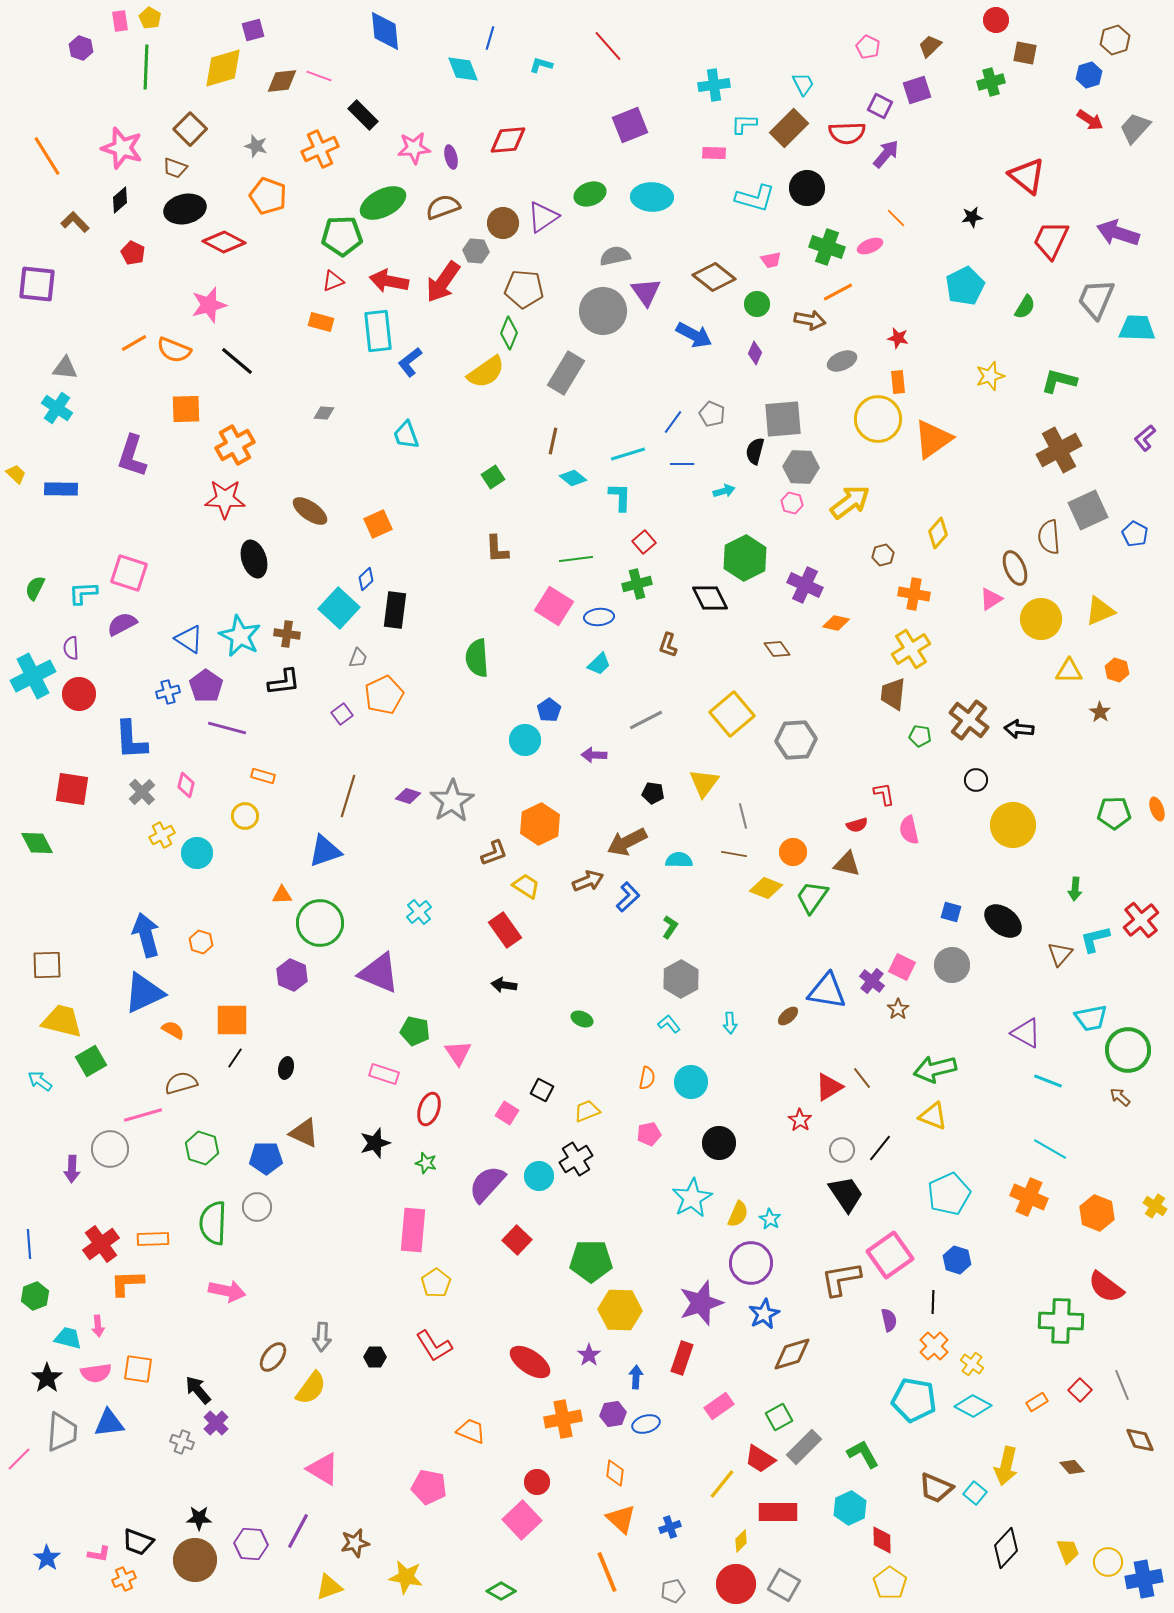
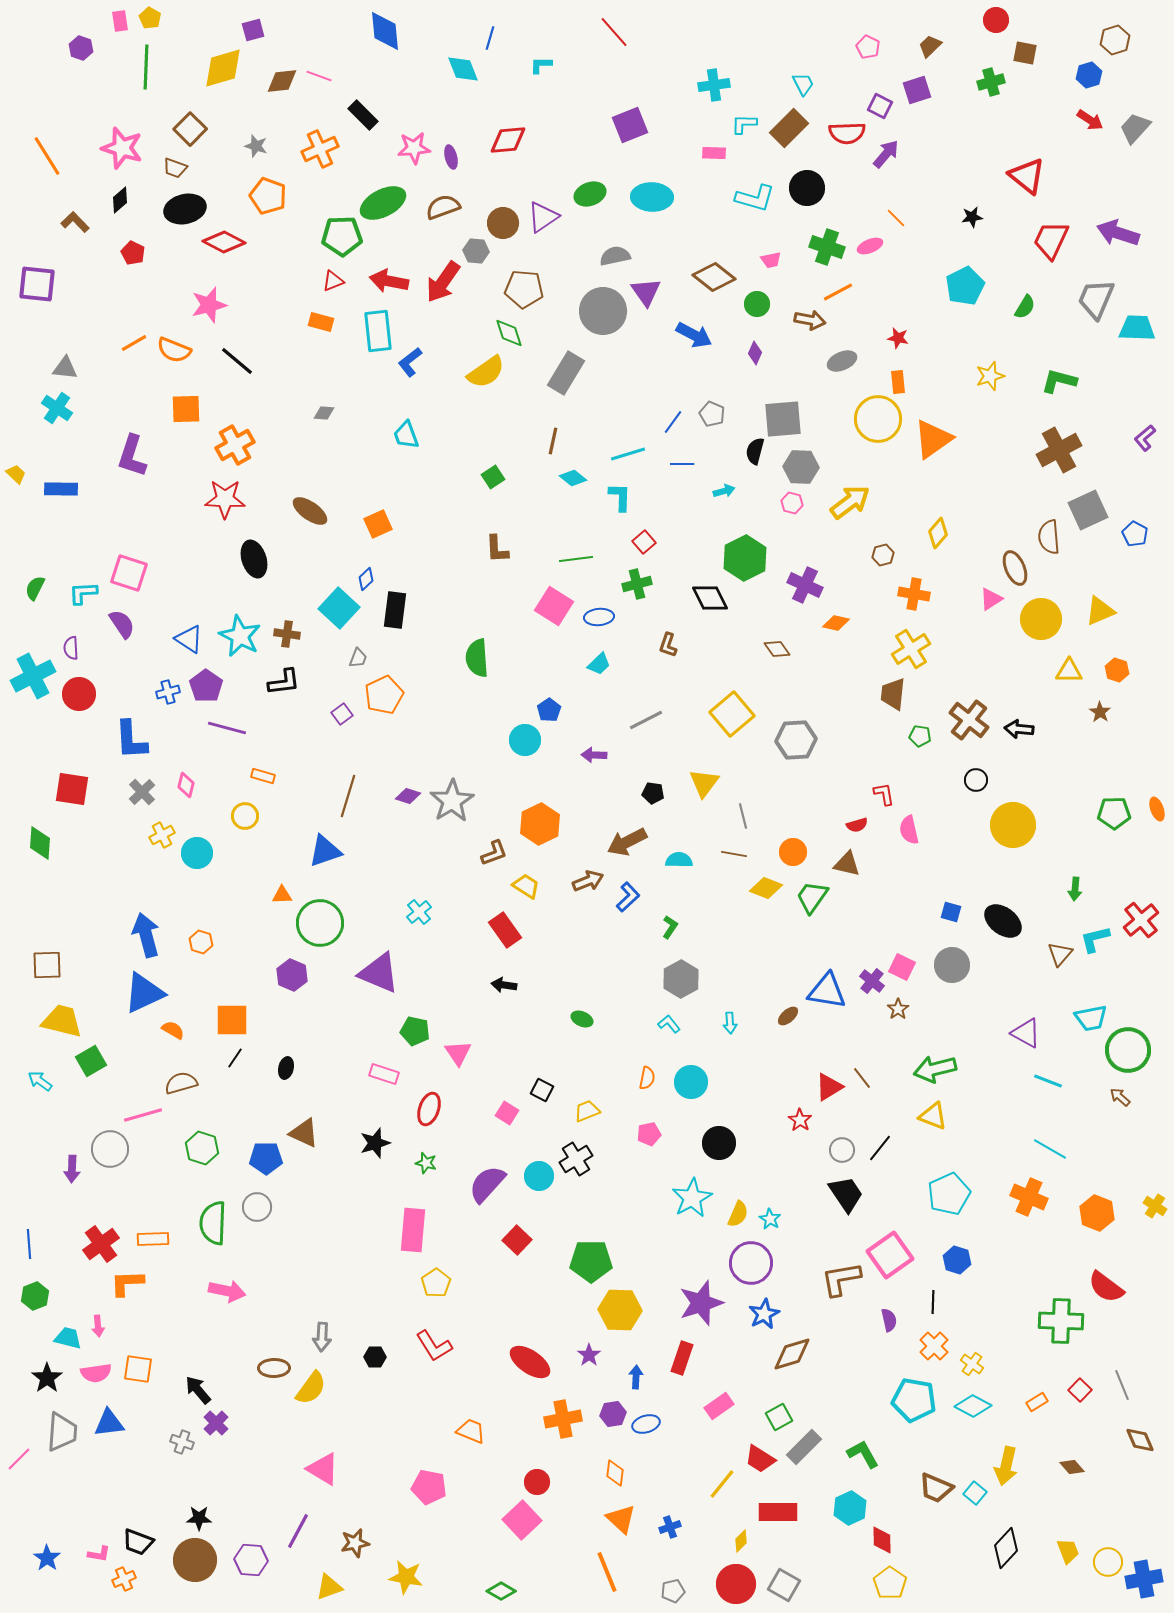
red line at (608, 46): moved 6 px right, 14 px up
cyan L-shape at (541, 65): rotated 15 degrees counterclockwise
green diamond at (509, 333): rotated 40 degrees counterclockwise
purple semicircle at (122, 624): rotated 84 degrees clockwise
green diamond at (37, 843): moved 3 px right; rotated 32 degrees clockwise
brown ellipse at (273, 1357): moved 1 px right, 11 px down; rotated 52 degrees clockwise
purple hexagon at (251, 1544): moved 16 px down
